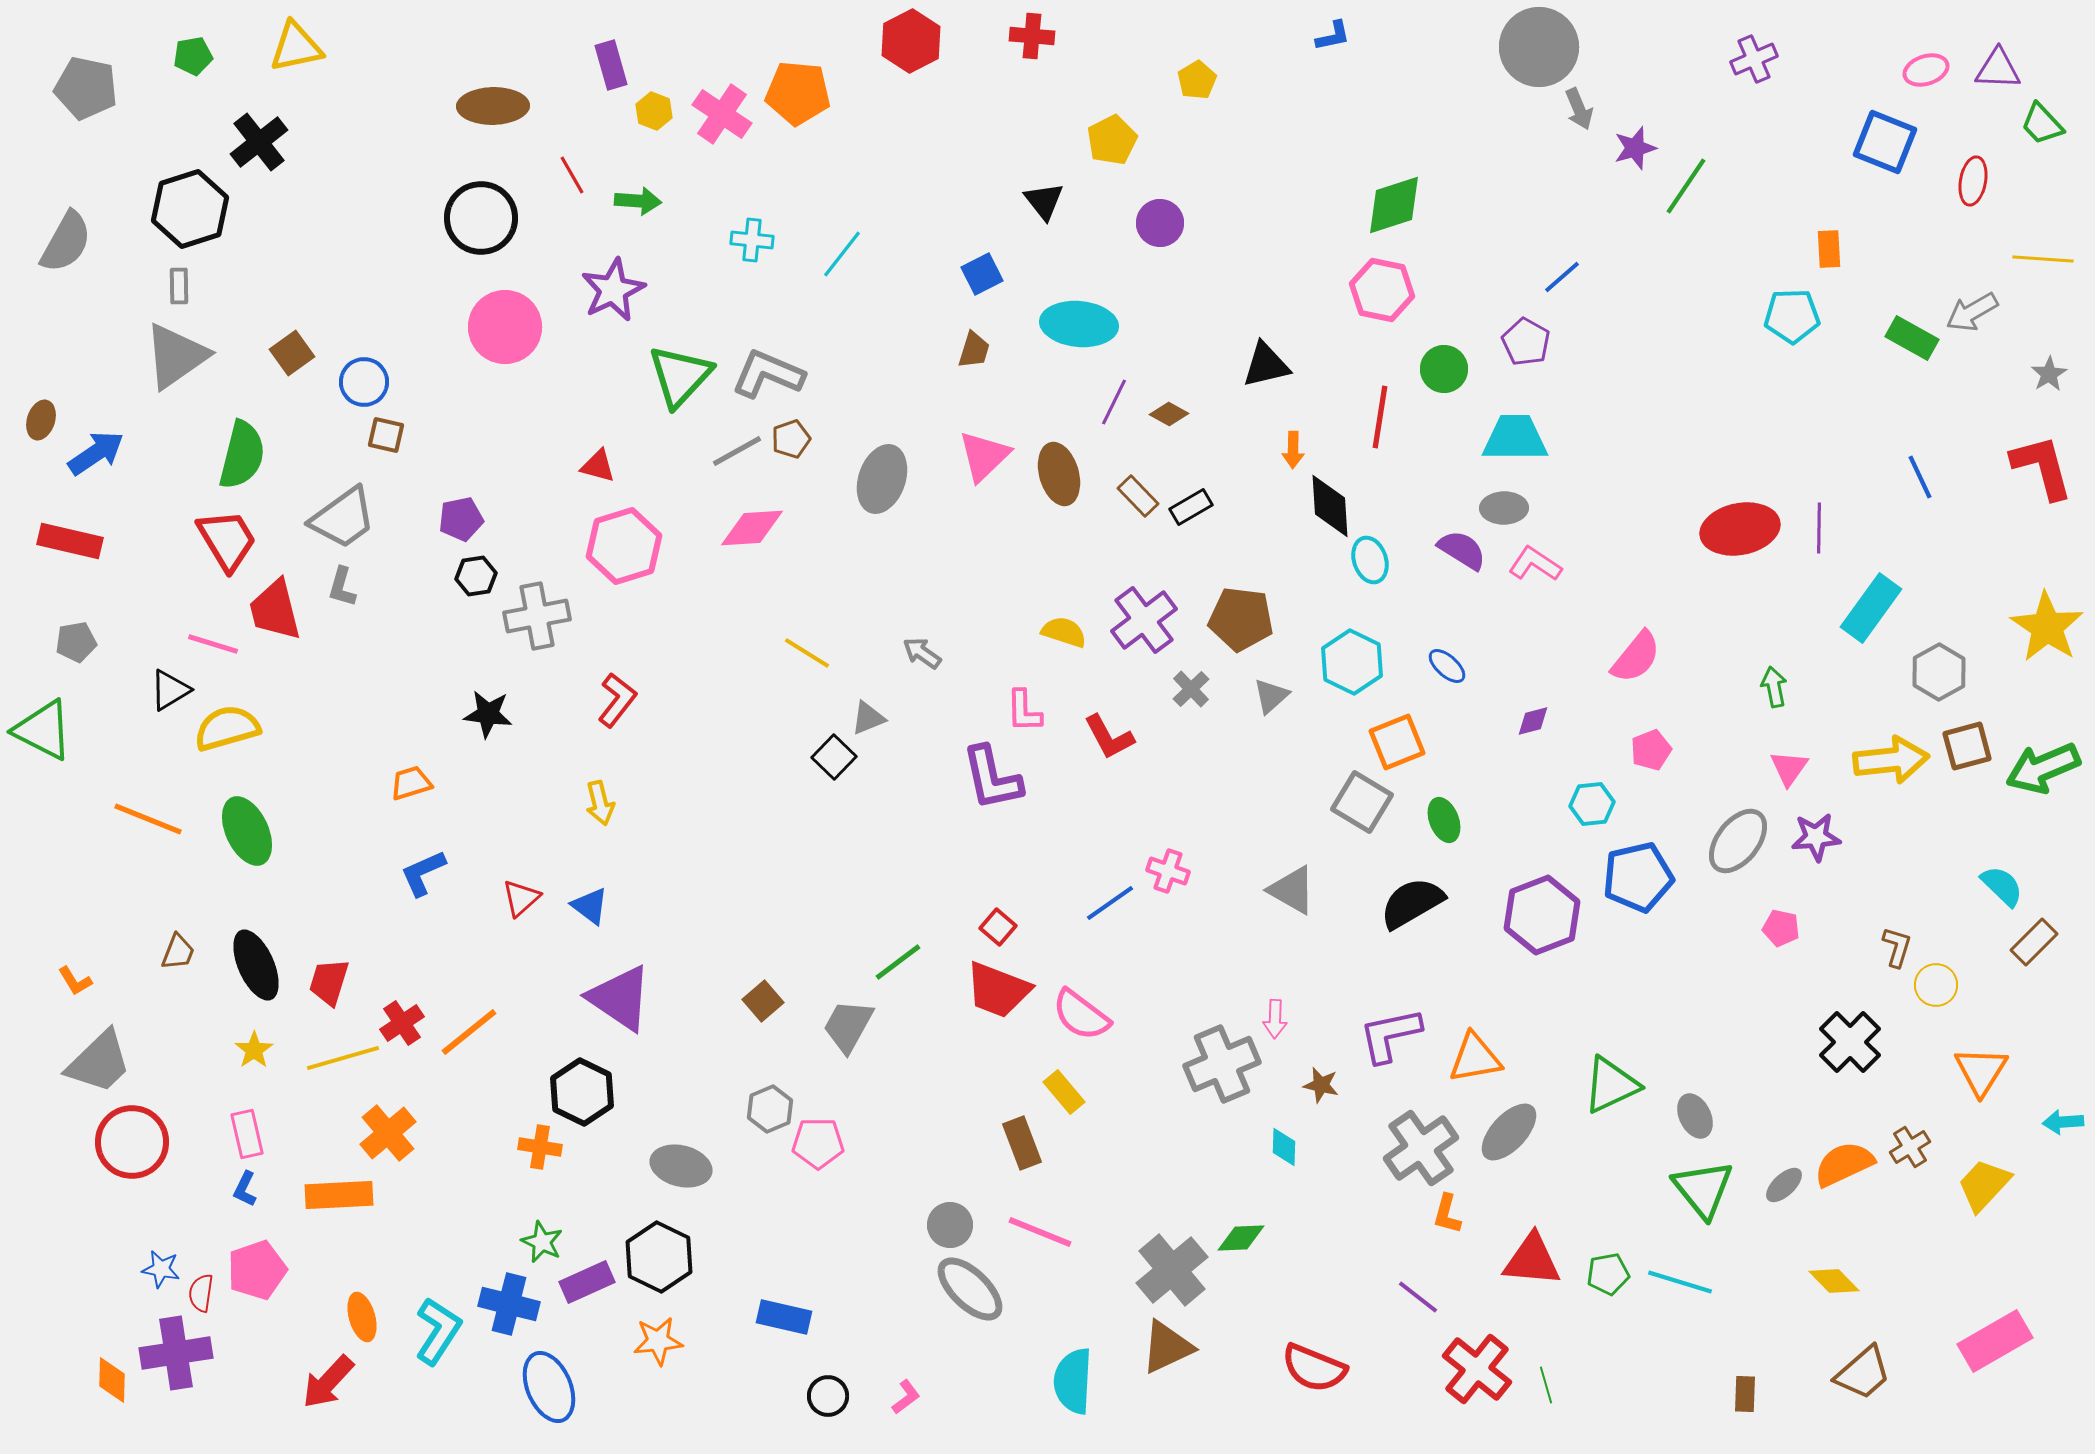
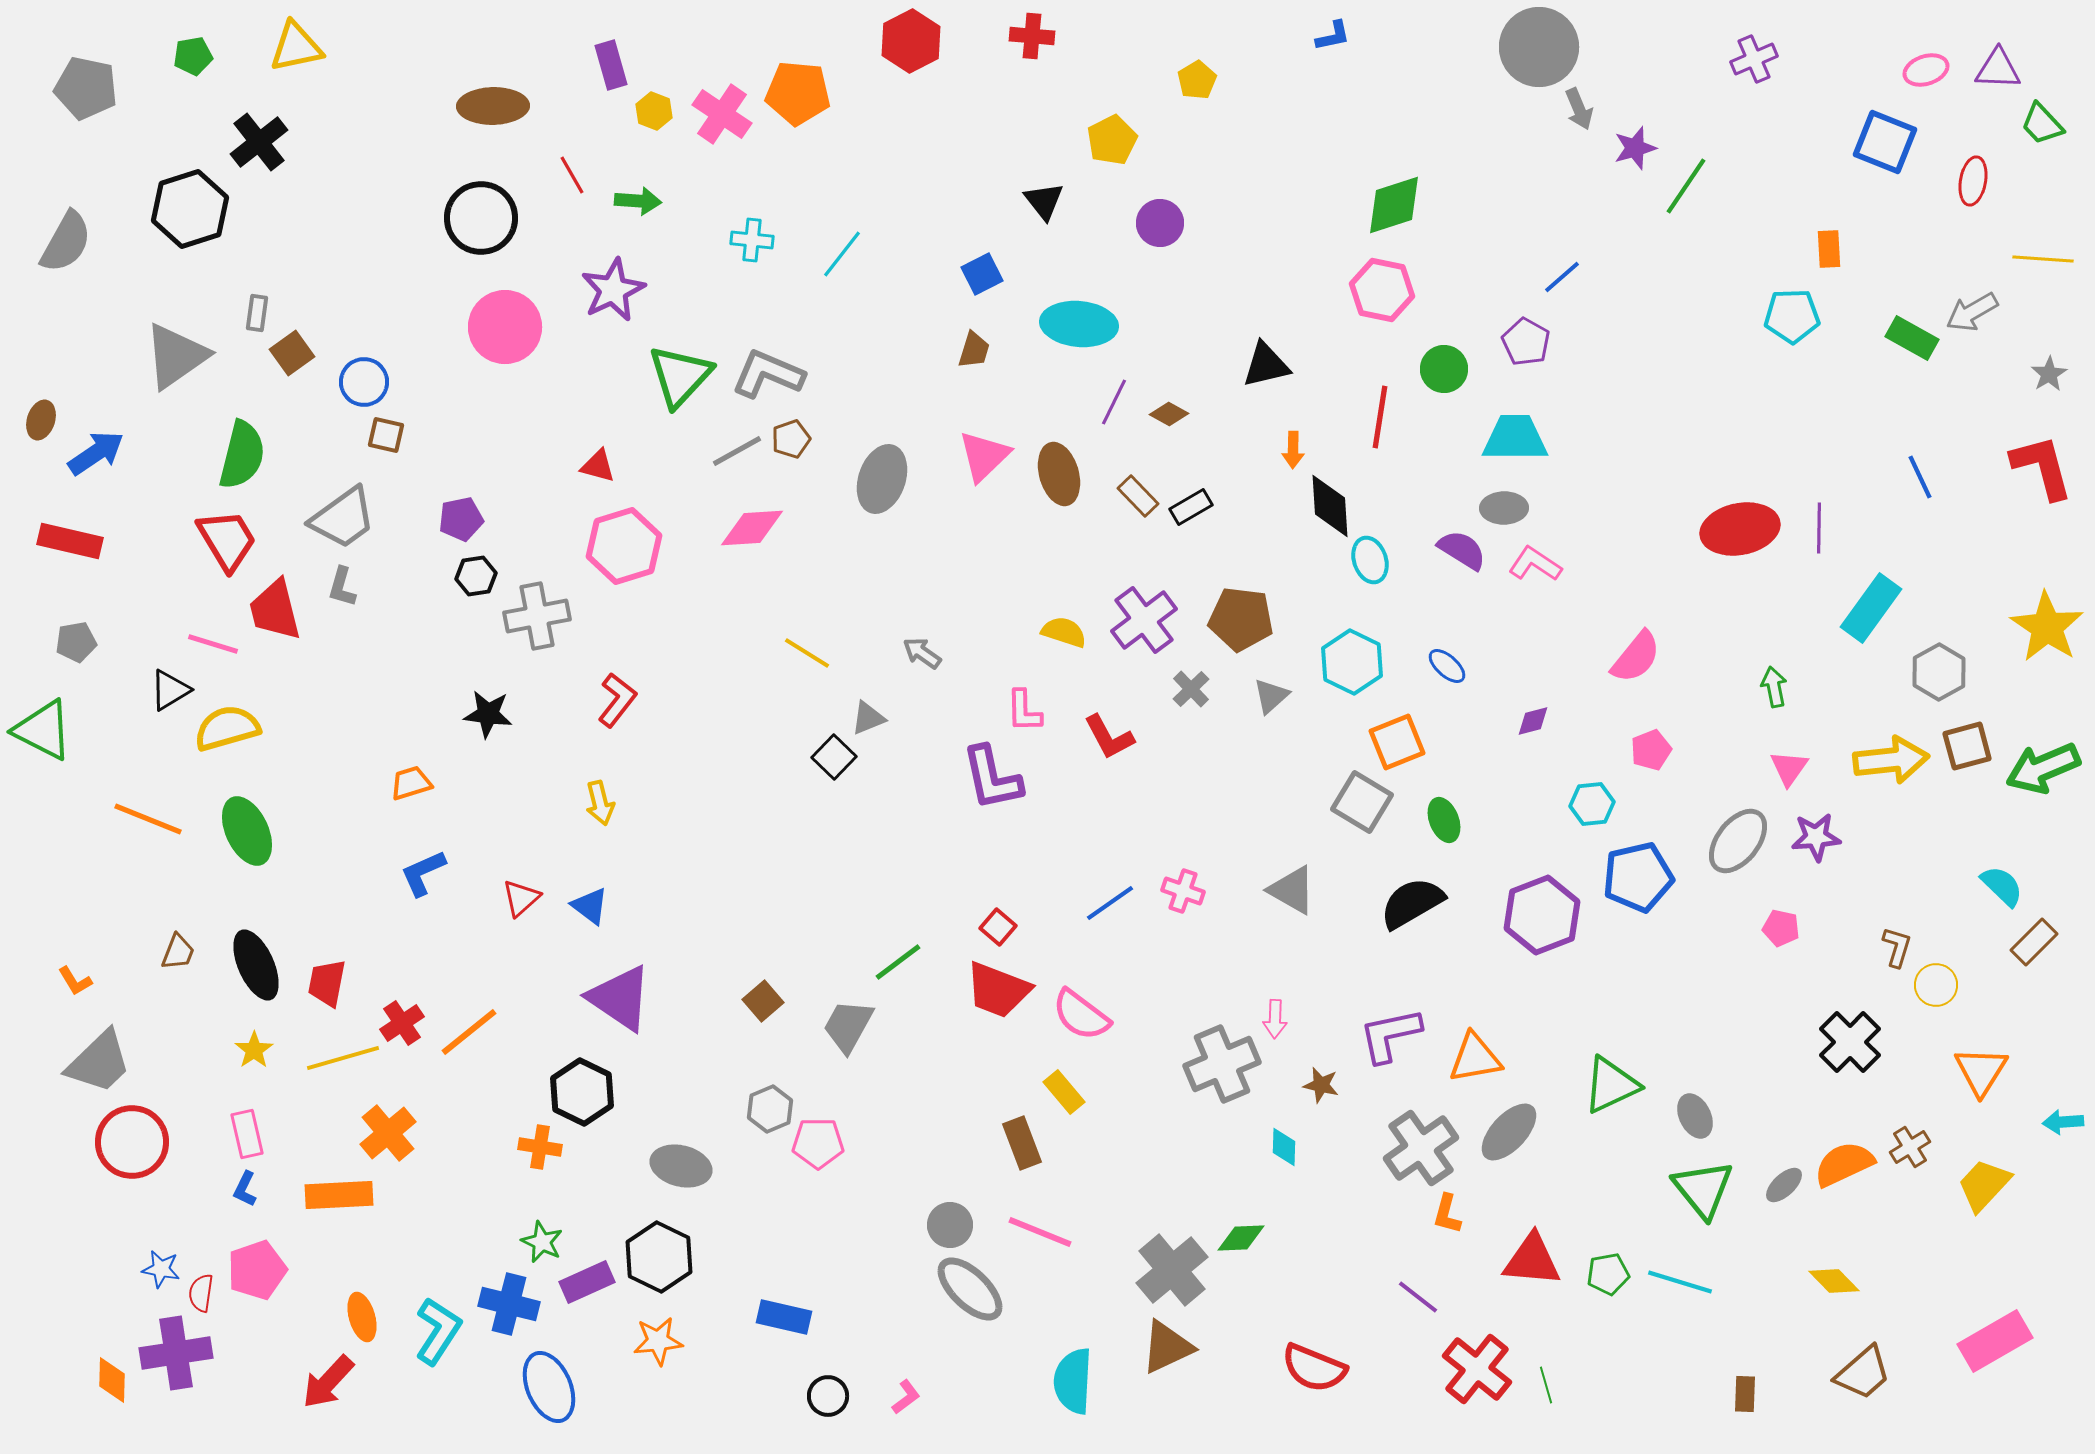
gray rectangle at (179, 286): moved 78 px right, 27 px down; rotated 9 degrees clockwise
pink cross at (1168, 871): moved 15 px right, 20 px down
red trapezoid at (329, 982): moved 2 px left, 1 px down; rotated 6 degrees counterclockwise
